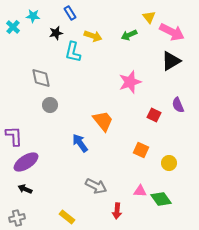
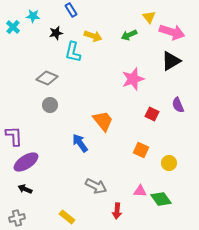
blue rectangle: moved 1 px right, 3 px up
pink arrow: rotated 10 degrees counterclockwise
gray diamond: moved 6 px right; rotated 55 degrees counterclockwise
pink star: moved 3 px right, 3 px up
red square: moved 2 px left, 1 px up
